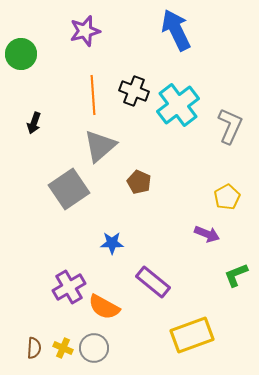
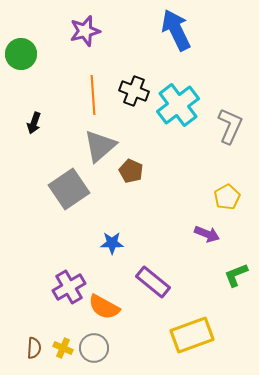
brown pentagon: moved 8 px left, 11 px up
